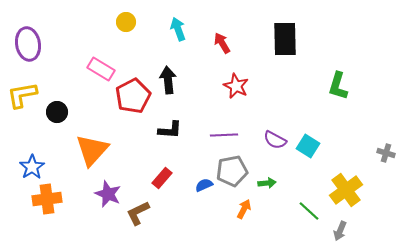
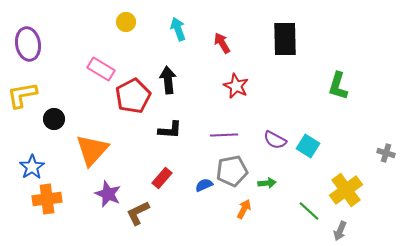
black circle: moved 3 px left, 7 px down
